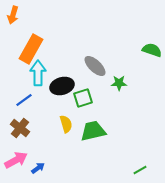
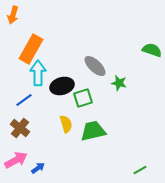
green star: rotated 14 degrees clockwise
